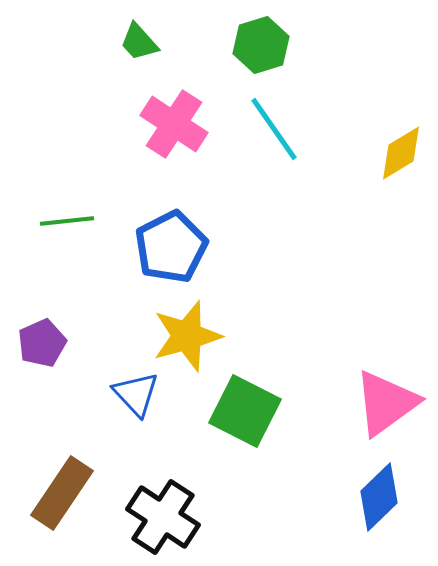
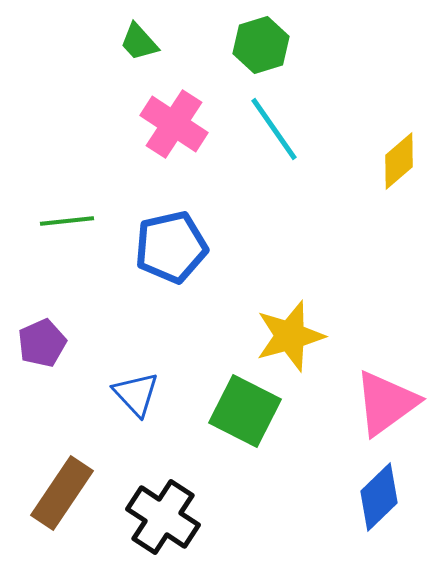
yellow diamond: moved 2 px left, 8 px down; rotated 10 degrees counterclockwise
blue pentagon: rotated 14 degrees clockwise
yellow star: moved 103 px right
